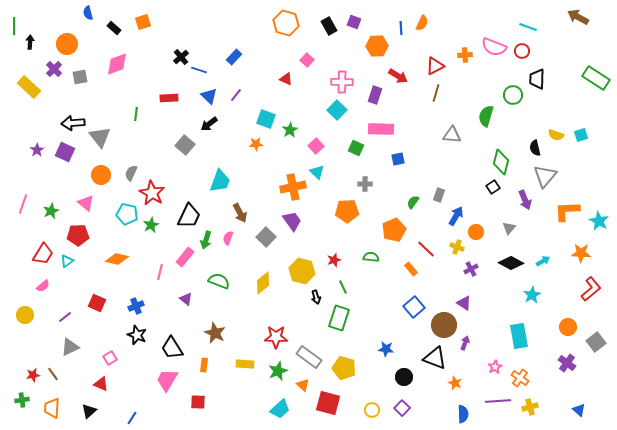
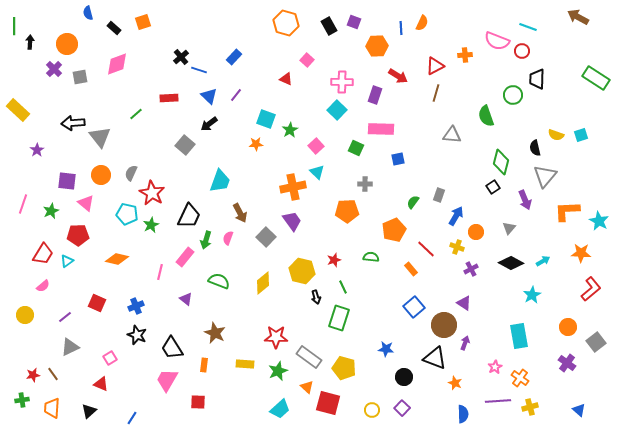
pink semicircle at (494, 47): moved 3 px right, 6 px up
yellow rectangle at (29, 87): moved 11 px left, 23 px down
green line at (136, 114): rotated 40 degrees clockwise
green semicircle at (486, 116): rotated 35 degrees counterclockwise
purple square at (65, 152): moved 2 px right, 29 px down; rotated 18 degrees counterclockwise
orange triangle at (303, 385): moved 4 px right, 2 px down
